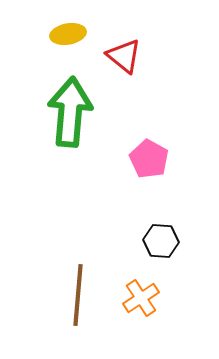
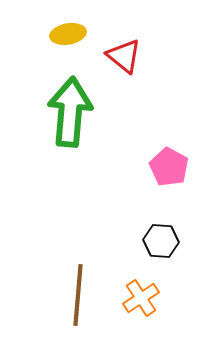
pink pentagon: moved 20 px right, 8 px down
